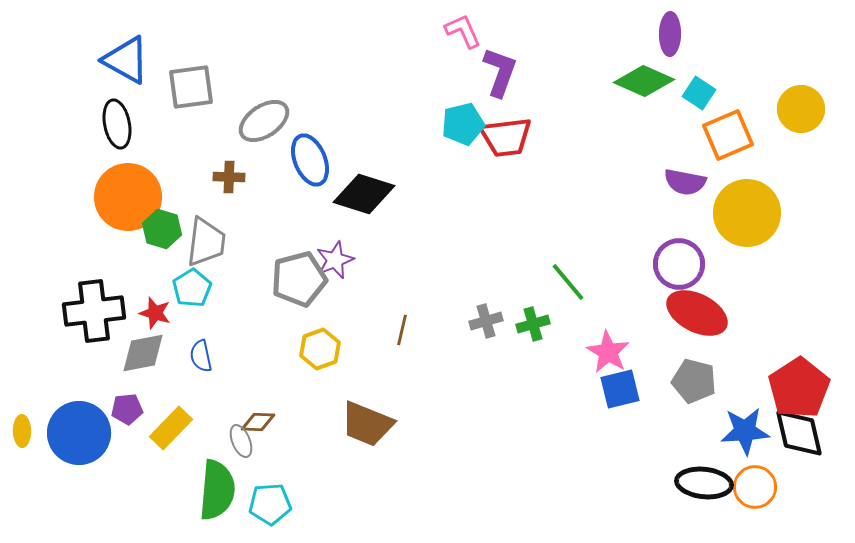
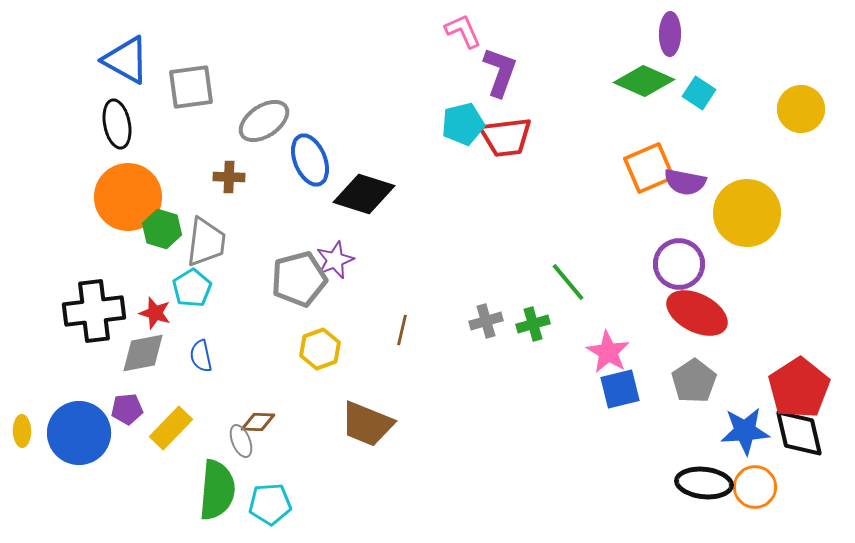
orange square at (728, 135): moved 79 px left, 33 px down
gray pentagon at (694, 381): rotated 24 degrees clockwise
